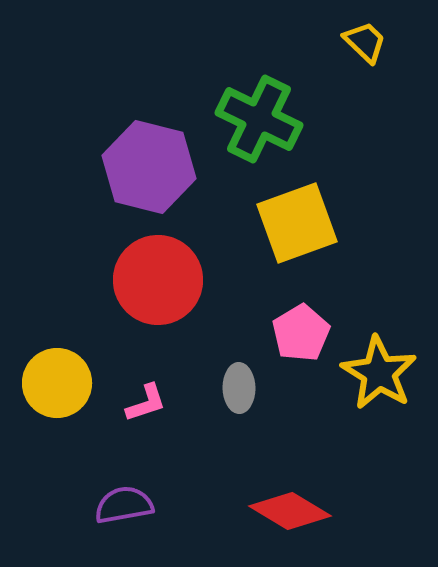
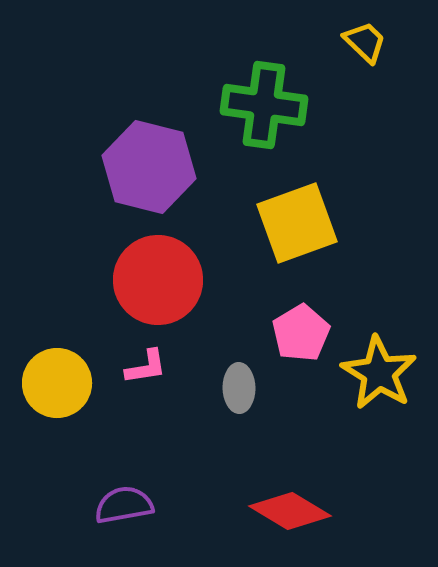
green cross: moved 5 px right, 14 px up; rotated 18 degrees counterclockwise
pink L-shape: moved 36 px up; rotated 9 degrees clockwise
